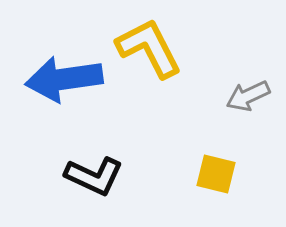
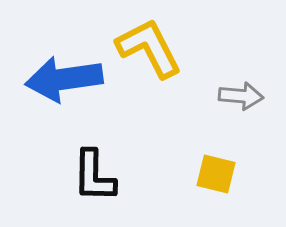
gray arrow: moved 7 px left; rotated 150 degrees counterclockwise
black L-shape: rotated 66 degrees clockwise
